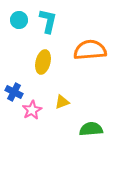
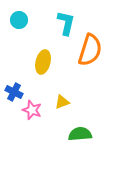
cyan L-shape: moved 18 px right, 2 px down
orange semicircle: rotated 112 degrees clockwise
pink star: rotated 24 degrees counterclockwise
green semicircle: moved 11 px left, 5 px down
